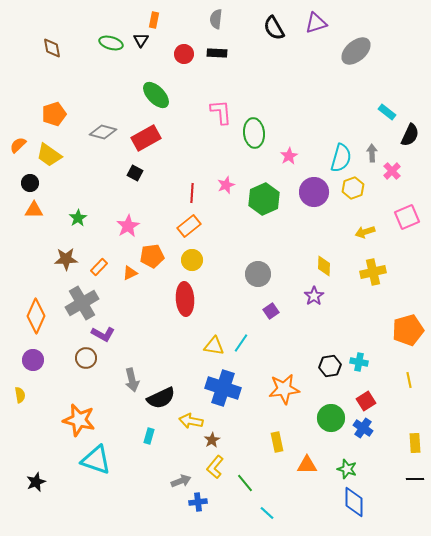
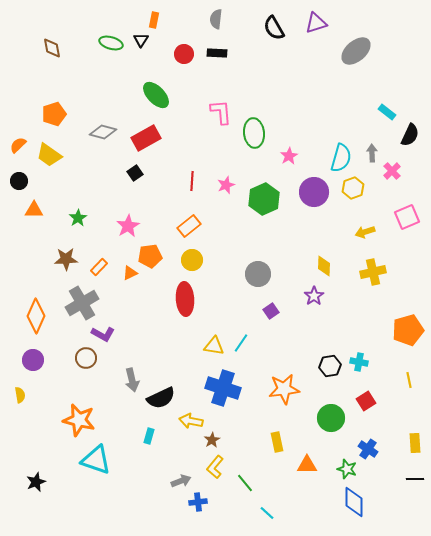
black square at (135, 173): rotated 28 degrees clockwise
black circle at (30, 183): moved 11 px left, 2 px up
red line at (192, 193): moved 12 px up
orange pentagon at (152, 256): moved 2 px left
blue cross at (363, 428): moved 5 px right, 21 px down
